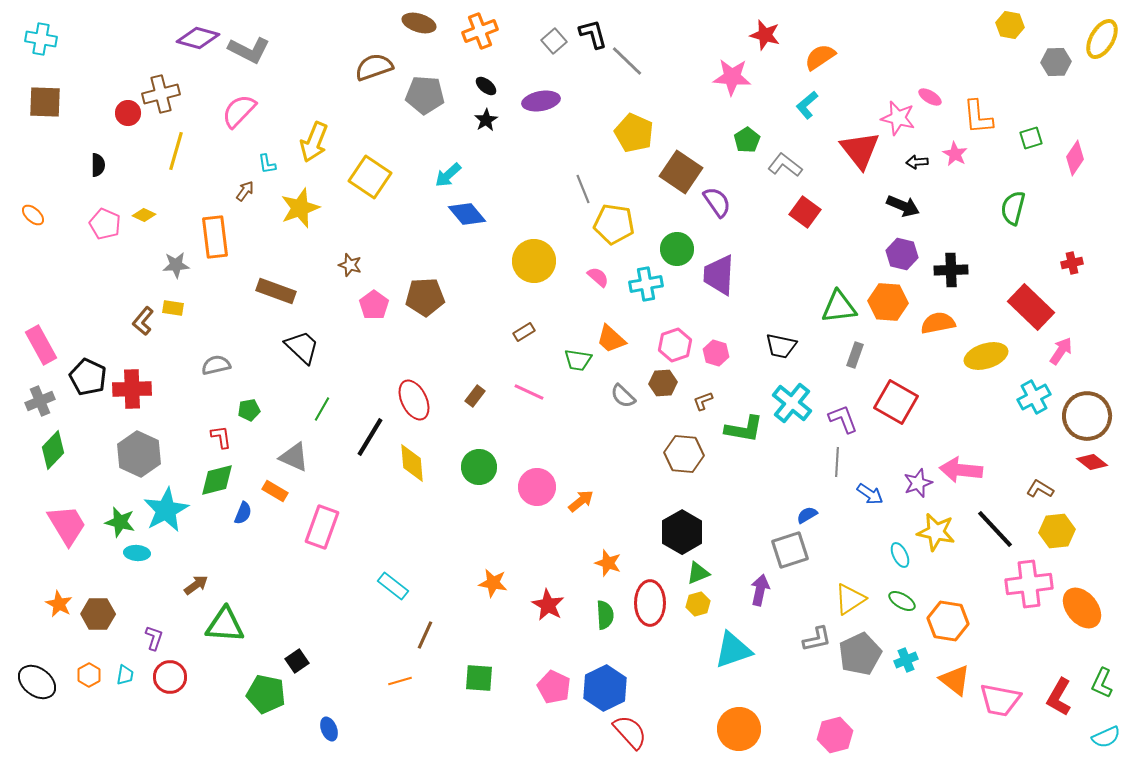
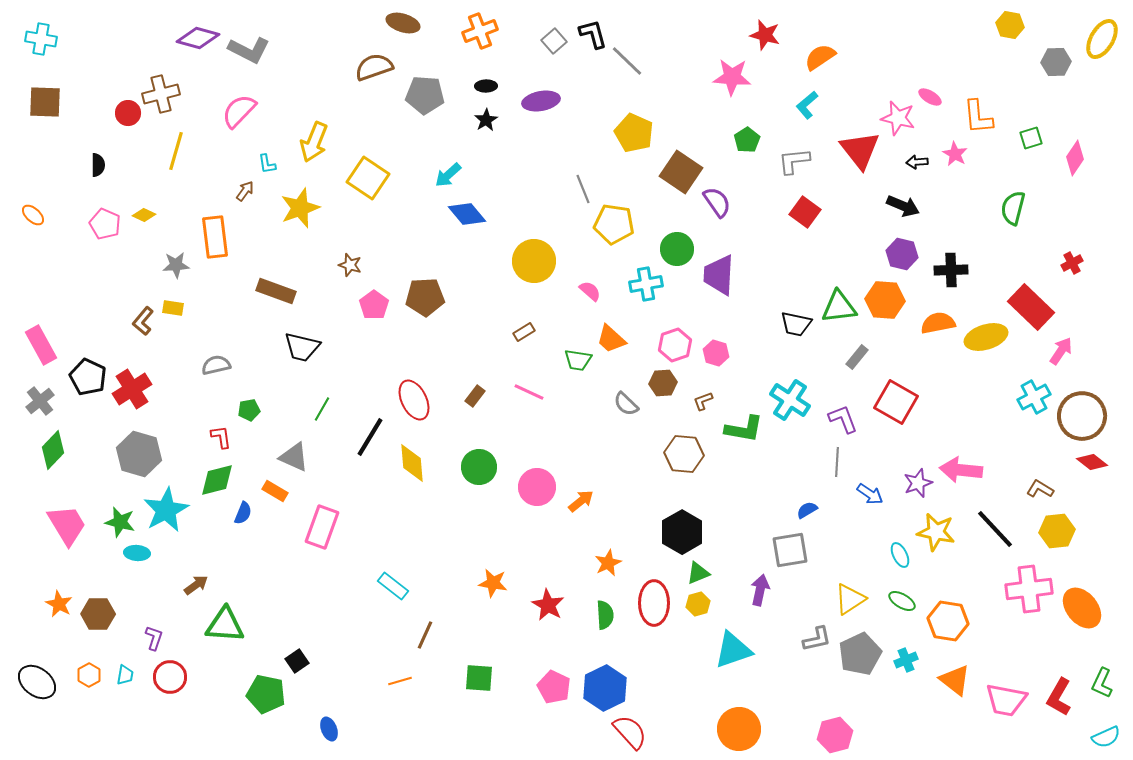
brown ellipse at (419, 23): moved 16 px left
black ellipse at (486, 86): rotated 40 degrees counterclockwise
gray L-shape at (785, 165): moved 9 px right, 4 px up; rotated 44 degrees counterclockwise
yellow square at (370, 177): moved 2 px left, 1 px down
red cross at (1072, 263): rotated 15 degrees counterclockwise
pink semicircle at (598, 277): moved 8 px left, 14 px down
orange hexagon at (888, 302): moved 3 px left, 2 px up
black trapezoid at (781, 346): moved 15 px right, 22 px up
black trapezoid at (302, 347): rotated 150 degrees clockwise
gray rectangle at (855, 355): moved 2 px right, 2 px down; rotated 20 degrees clockwise
yellow ellipse at (986, 356): moved 19 px up
red cross at (132, 389): rotated 30 degrees counterclockwise
gray semicircle at (623, 396): moved 3 px right, 8 px down
gray cross at (40, 401): rotated 16 degrees counterclockwise
cyan cross at (792, 403): moved 2 px left, 3 px up; rotated 6 degrees counterclockwise
brown circle at (1087, 416): moved 5 px left
gray hexagon at (139, 454): rotated 9 degrees counterclockwise
blue semicircle at (807, 515): moved 5 px up
gray square at (790, 550): rotated 9 degrees clockwise
orange star at (608, 563): rotated 28 degrees clockwise
pink cross at (1029, 584): moved 5 px down
red ellipse at (650, 603): moved 4 px right
pink trapezoid at (1000, 700): moved 6 px right
